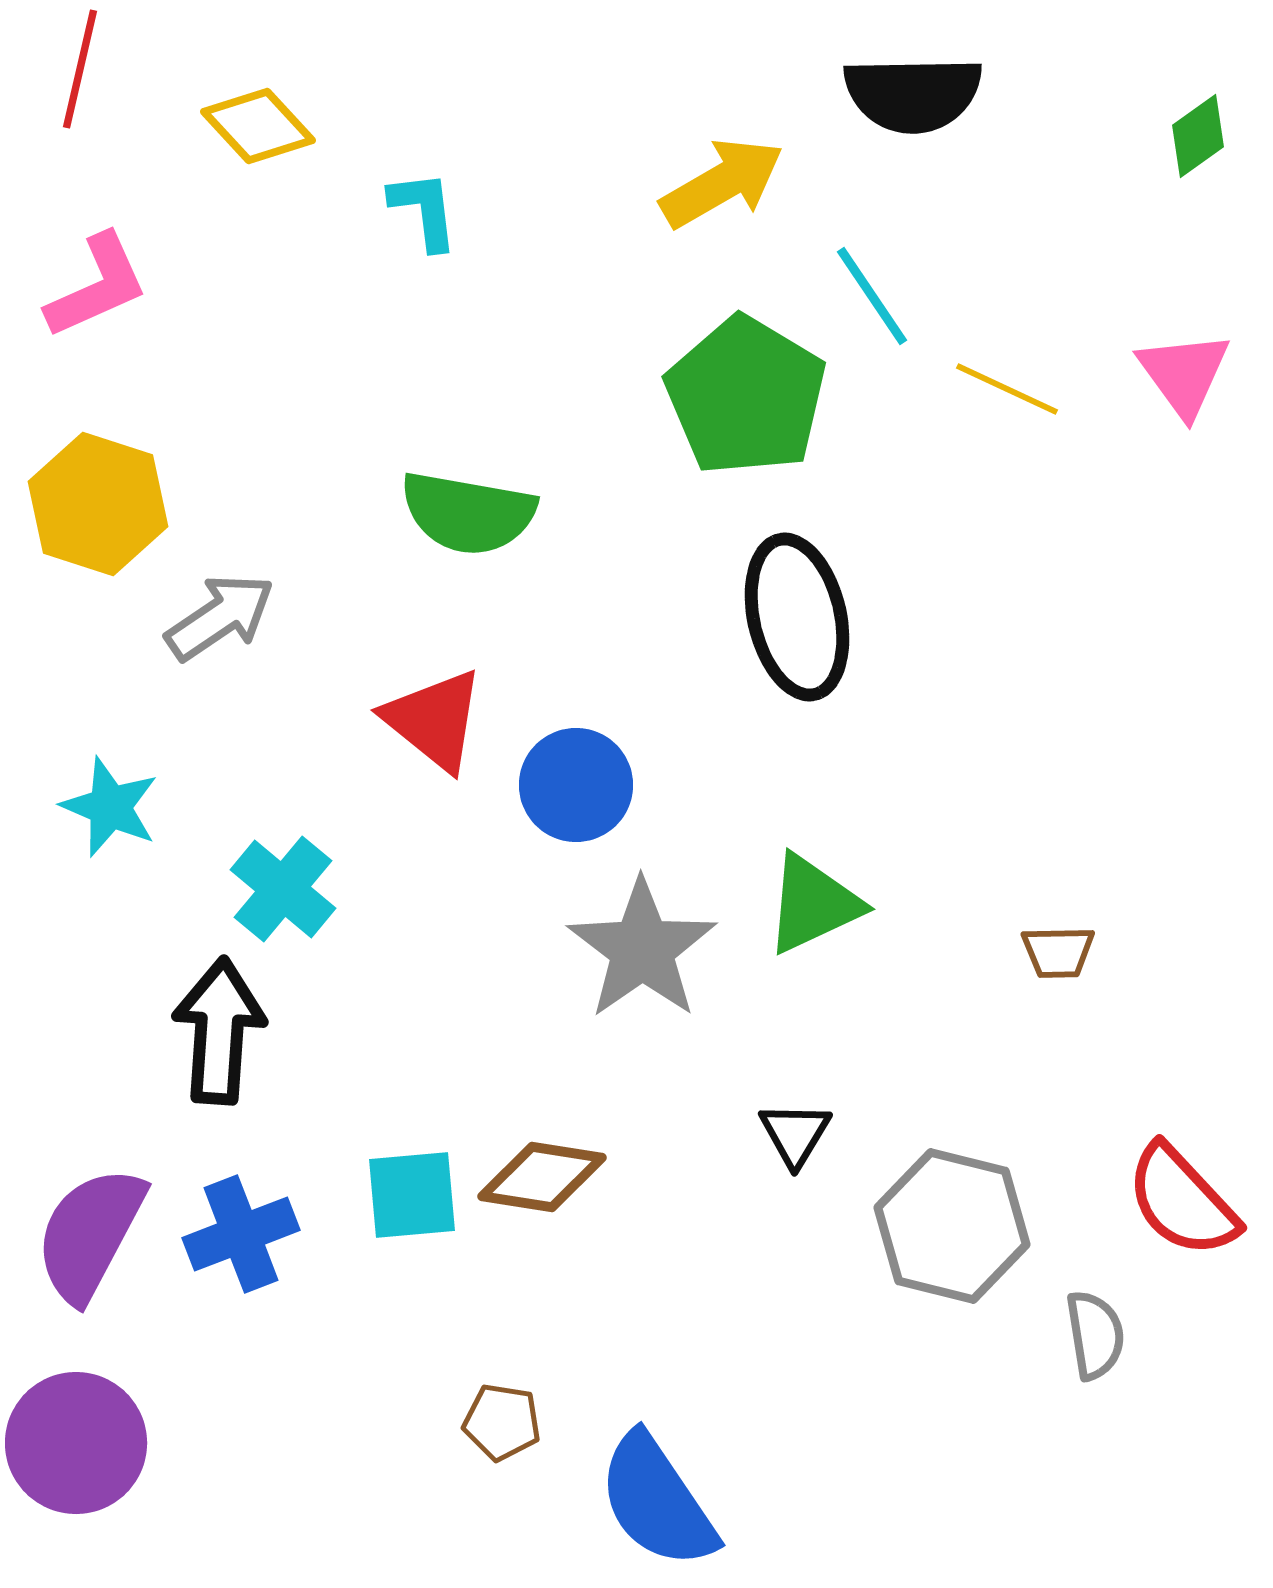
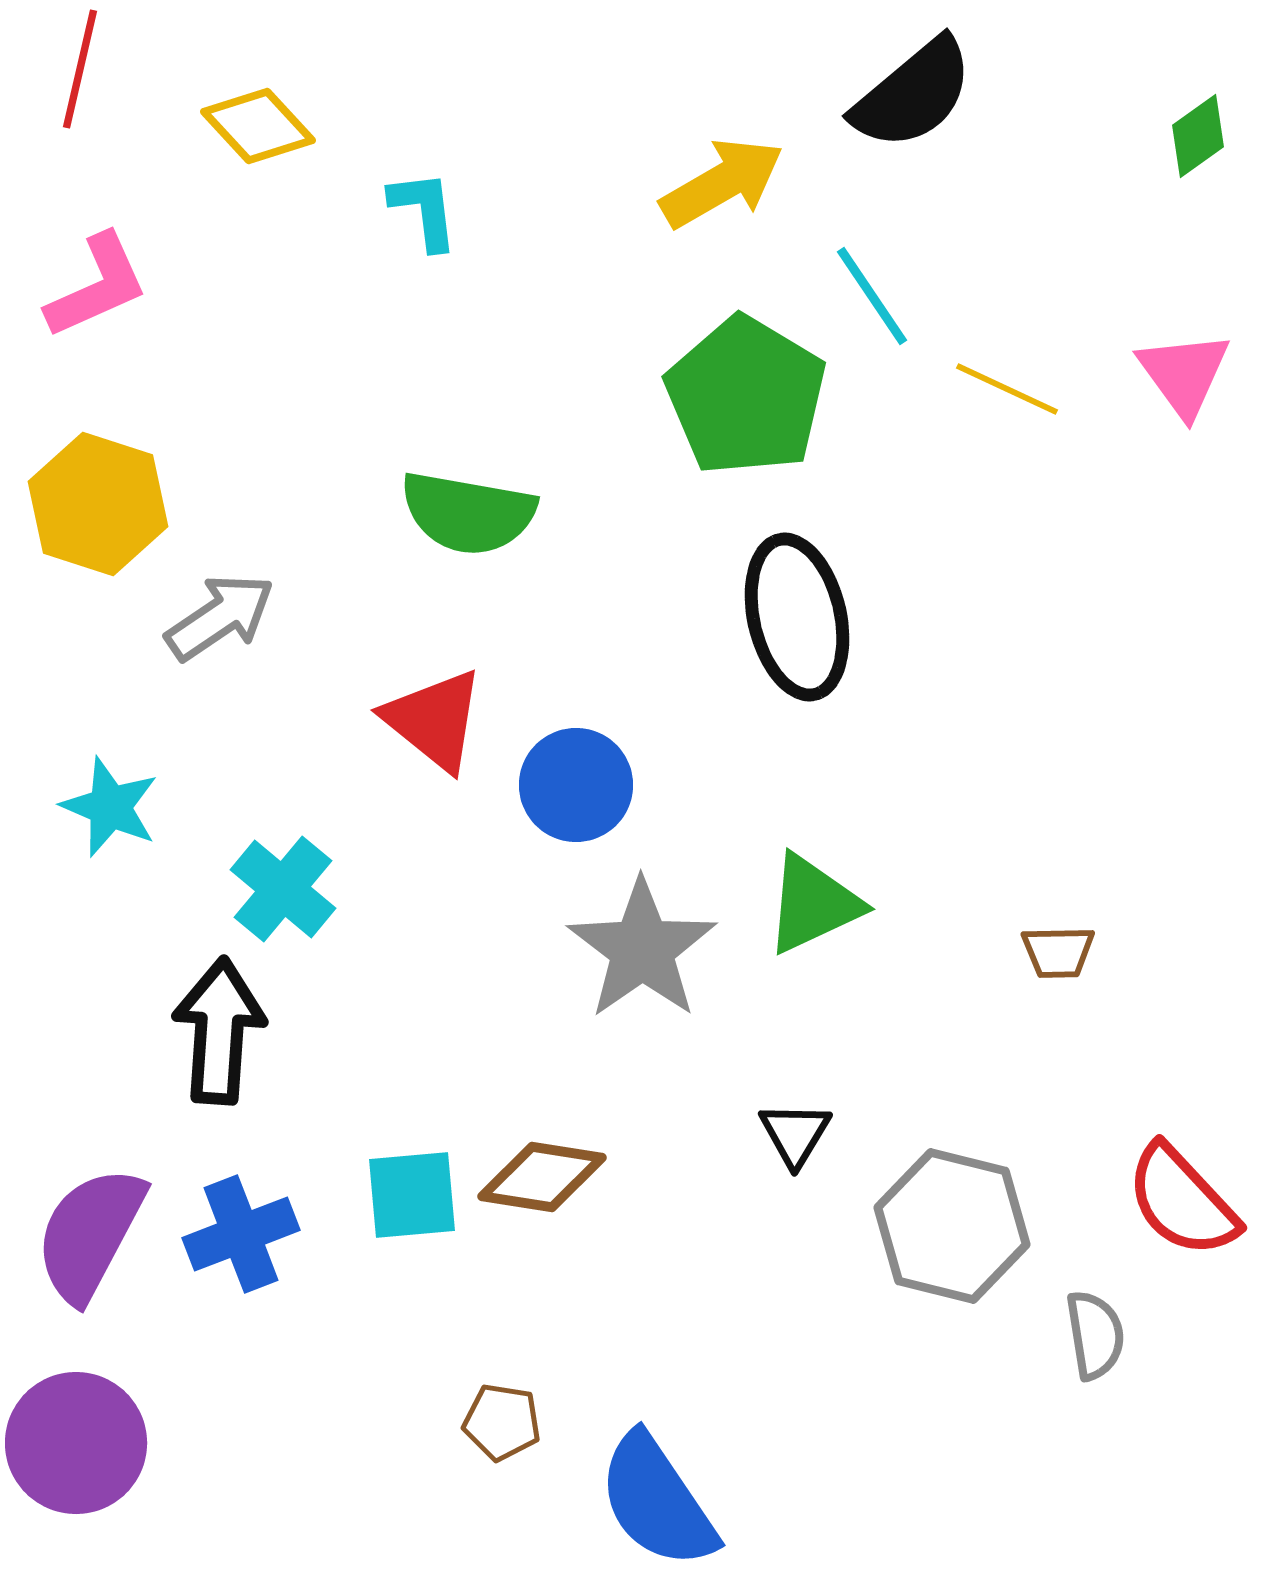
black semicircle: rotated 39 degrees counterclockwise
